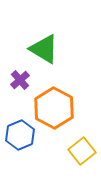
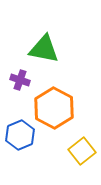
green triangle: rotated 20 degrees counterclockwise
purple cross: rotated 30 degrees counterclockwise
